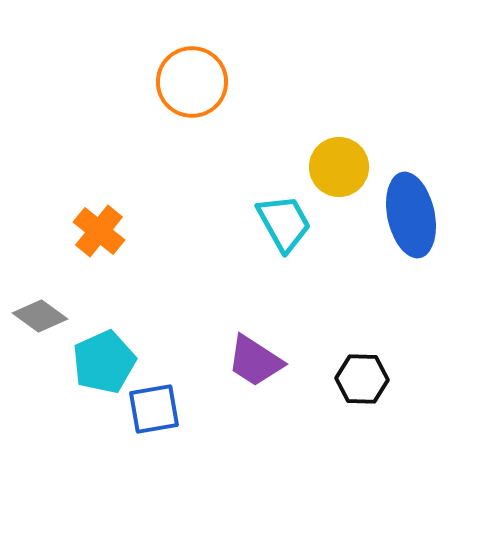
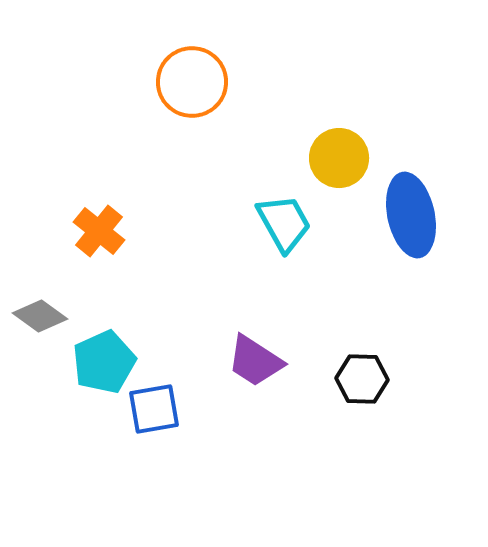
yellow circle: moved 9 px up
